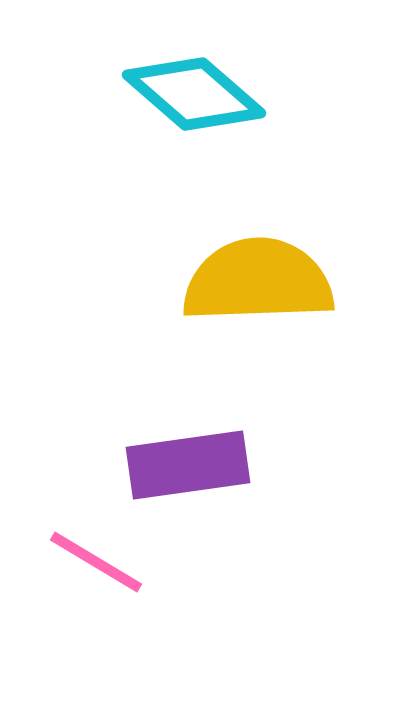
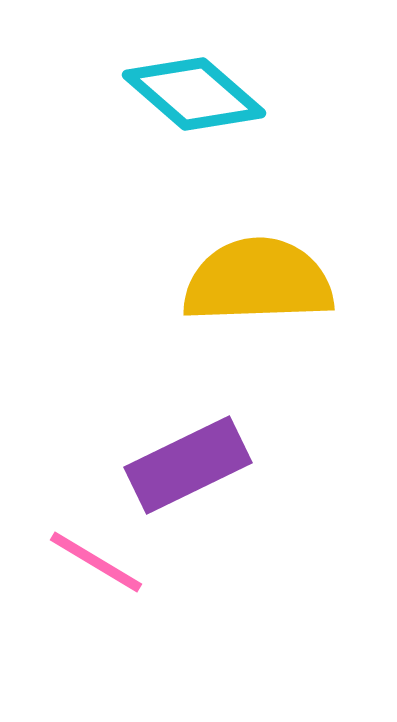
purple rectangle: rotated 18 degrees counterclockwise
